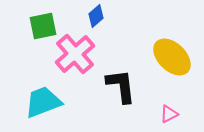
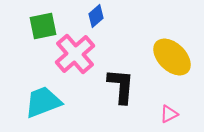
black L-shape: rotated 12 degrees clockwise
